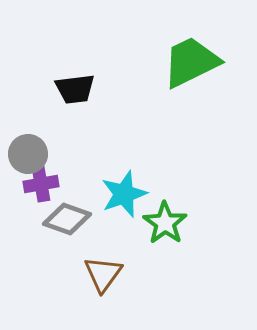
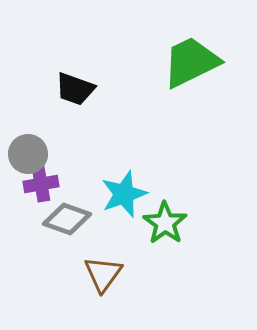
black trapezoid: rotated 27 degrees clockwise
